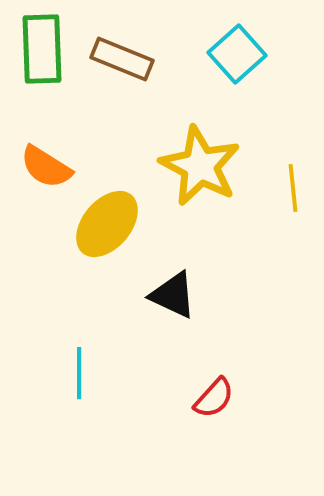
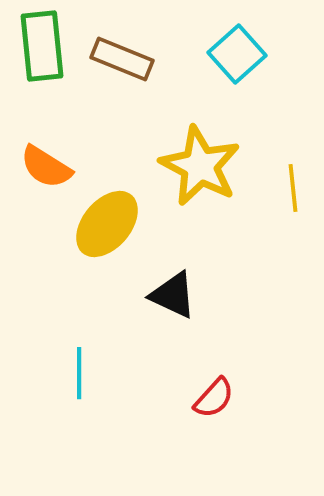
green rectangle: moved 3 px up; rotated 4 degrees counterclockwise
